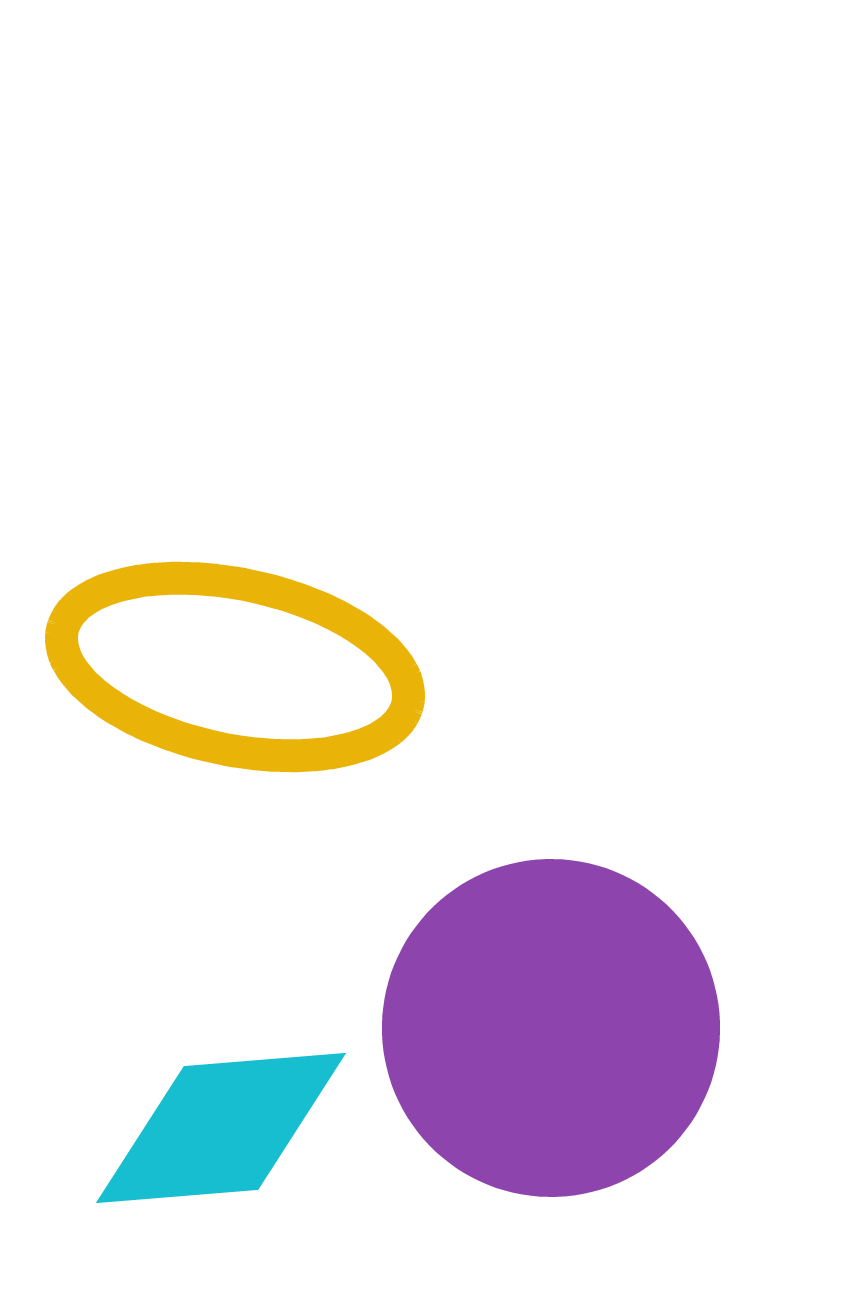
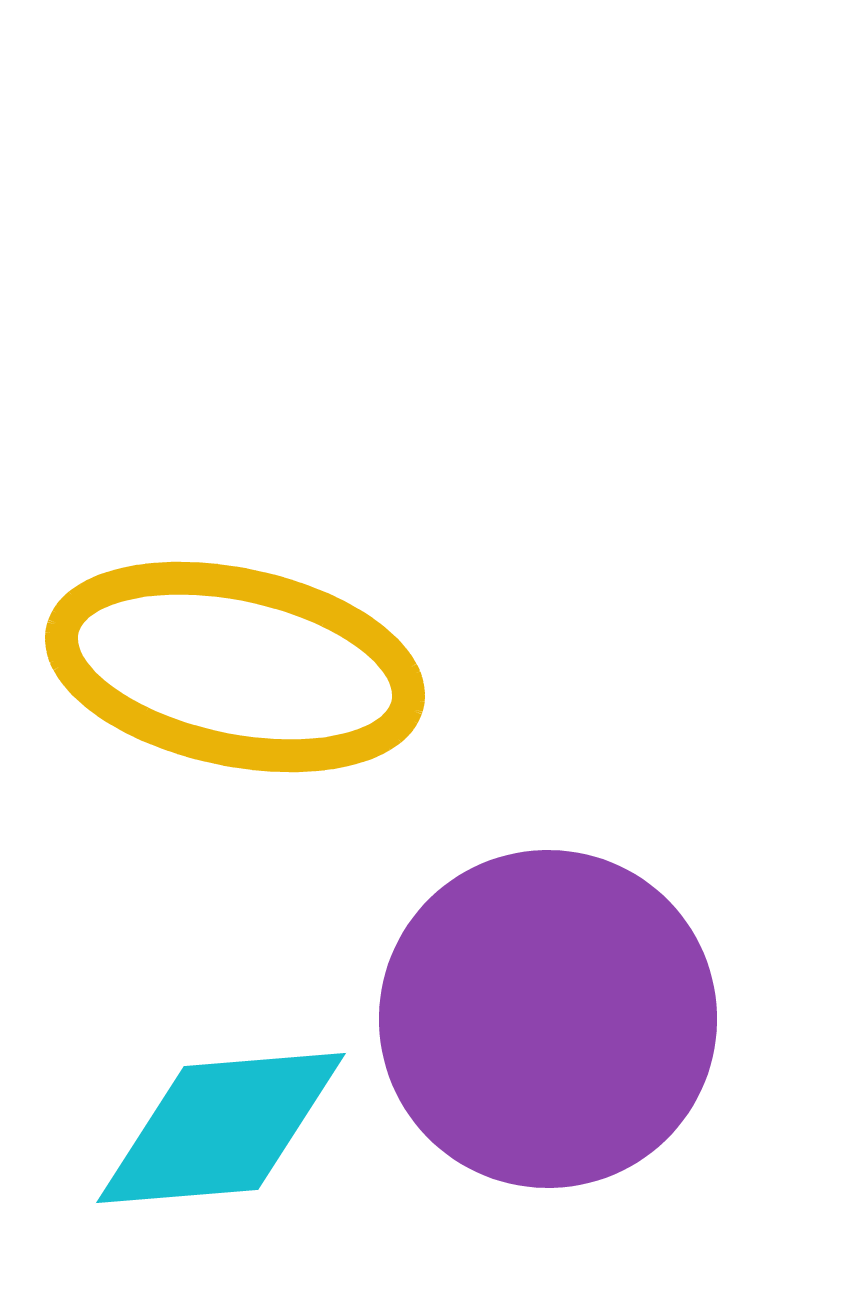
purple circle: moved 3 px left, 9 px up
